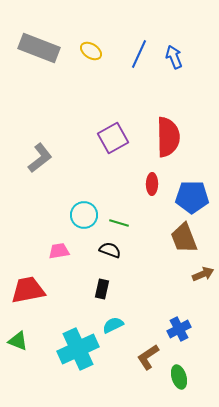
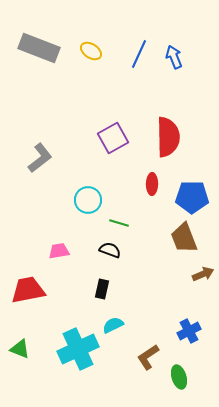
cyan circle: moved 4 px right, 15 px up
blue cross: moved 10 px right, 2 px down
green triangle: moved 2 px right, 8 px down
